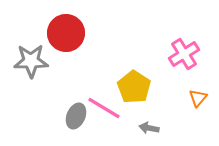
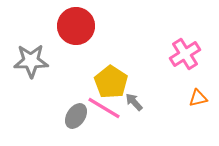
red circle: moved 10 px right, 7 px up
pink cross: moved 1 px right
yellow pentagon: moved 23 px left, 5 px up
orange triangle: rotated 36 degrees clockwise
gray ellipse: rotated 10 degrees clockwise
gray arrow: moved 15 px left, 26 px up; rotated 36 degrees clockwise
